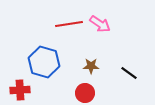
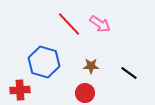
red line: rotated 56 degrees clockwise
